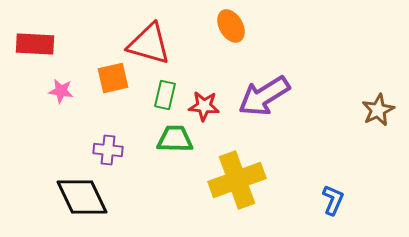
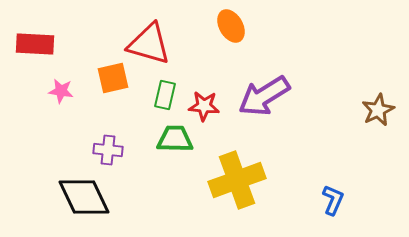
black diamond: moved 2 px right
